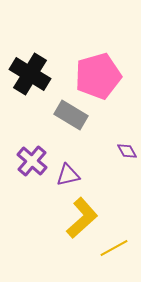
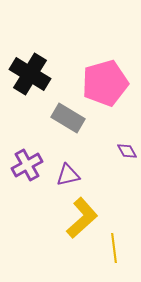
pink pentagon: moved 7 px right, 7 px down
gray rectangle: moved 3 px left, 3 px down
purple cross: moved 5 px left, 4 px down; rotated 20 degrees clockwise
yellow line: rotated 68 degrees counterclockwise
